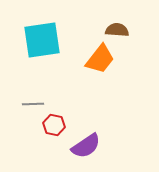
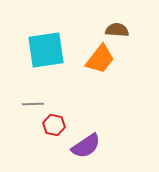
cyan square: moved 4 px right, 10 px down
